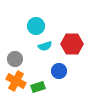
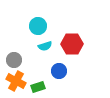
cyan circle: moved 2 px right
gray circle: moved 1 px left, 1 px down
